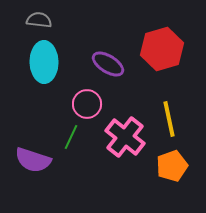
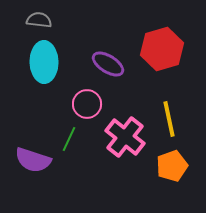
green line: moved 2 px left, 2 px down
